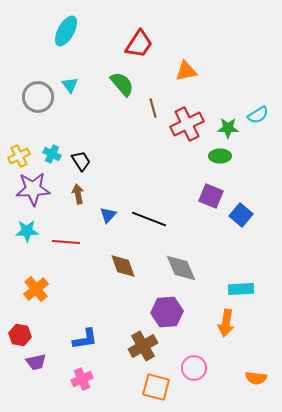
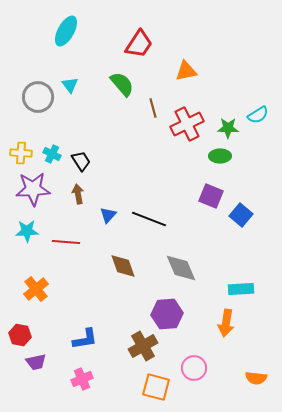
yellow cross: moved 2 px right, 3 px up; rotated 30 degrees clockwise
purple hexagon: moved 2 px down
